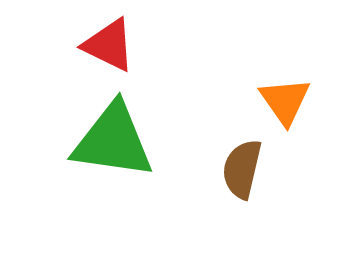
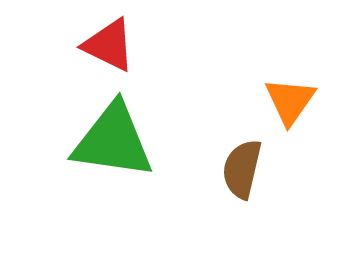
orange triangle: moved 5 px right; rotated 10 degrees clockwise
